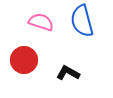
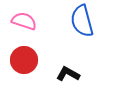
pink semicircle: moved 17 px left, 1 px up
black L-shape: moved 1 px down
